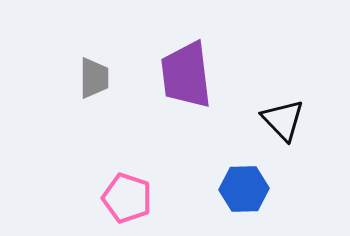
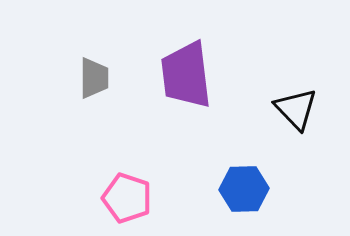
black triangle: moved 13 px right, 11 px up
